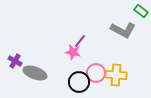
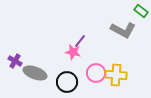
black circle: moved 12 px left
